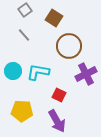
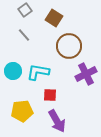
red square: moved 9 px left; rotated 24 degrees counterclockwise
yellow pentagon: rotated 10 degrees counterclockwise
